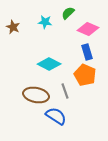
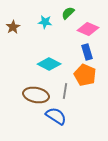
brown star: rotated 16 degrees clockwise
gray line: rotated 28 degrees clockwise
